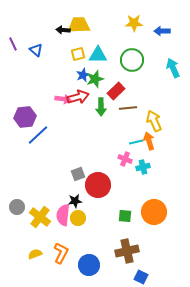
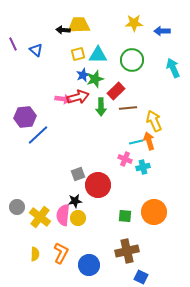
yellow semicircle: rotated 112 degrees clockwise
